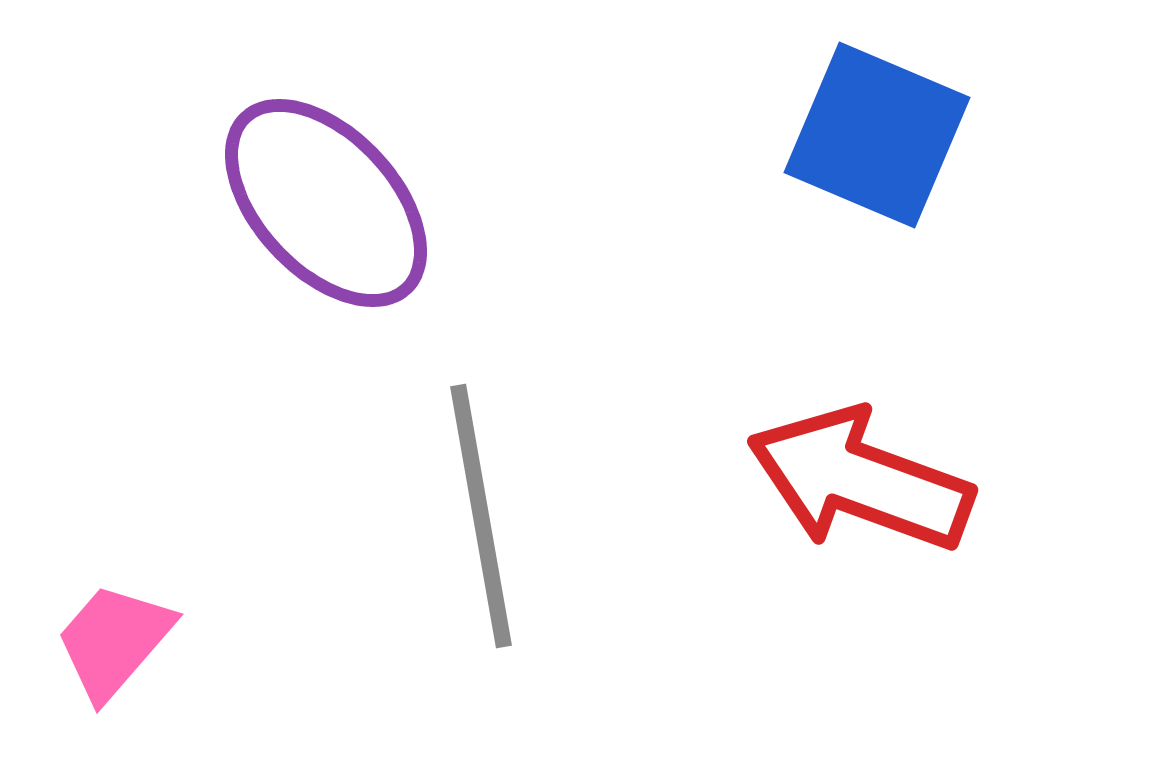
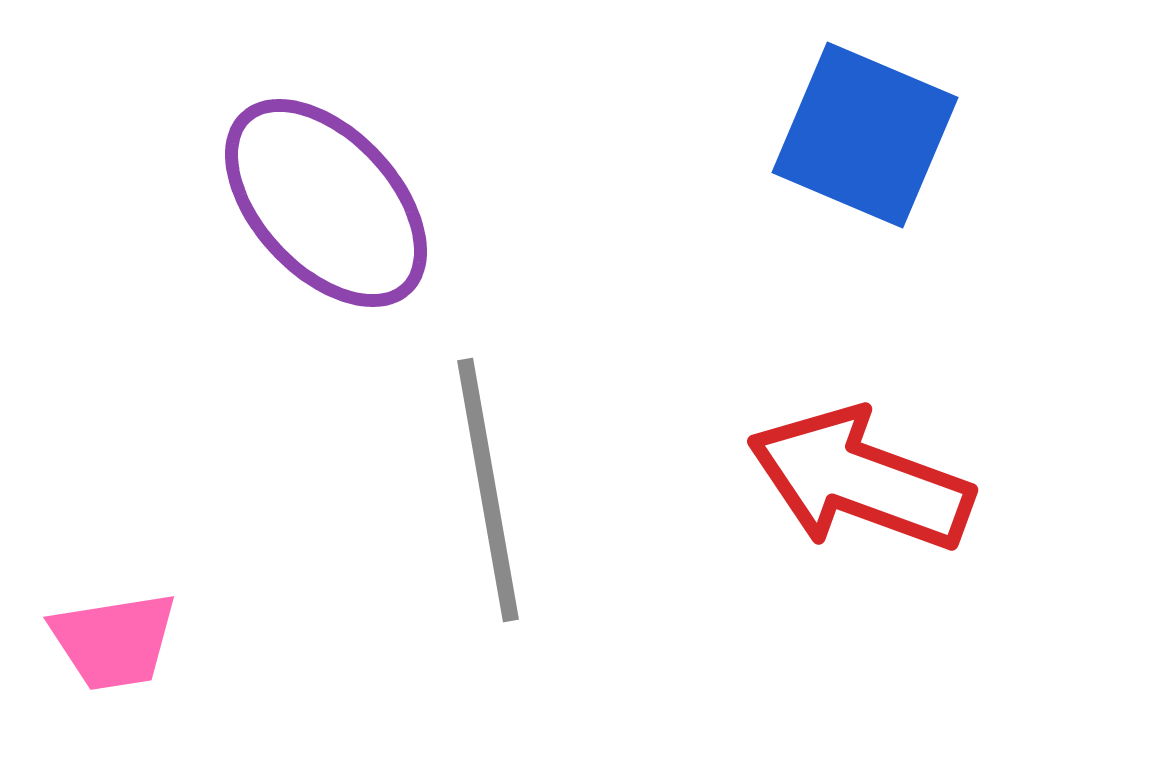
blue square: moved 12 px left
gray line: moved 7 px right, 26 px up
pink trapezoid: rotated 140 degrees counterclockwise
